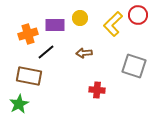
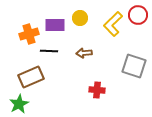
orange cross: moved 1 px right
black line: moved 3 px right, 1 px up; rotated 42 degrees clockwise
brown rectangle: moved 2 px right, 1 px down; rotated 35 degrees counterclockwise
